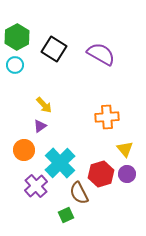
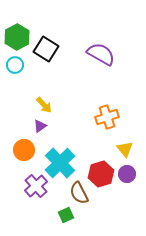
black square: moved 8 px left
orange cross: rotated 15 degrees counterclockwise
